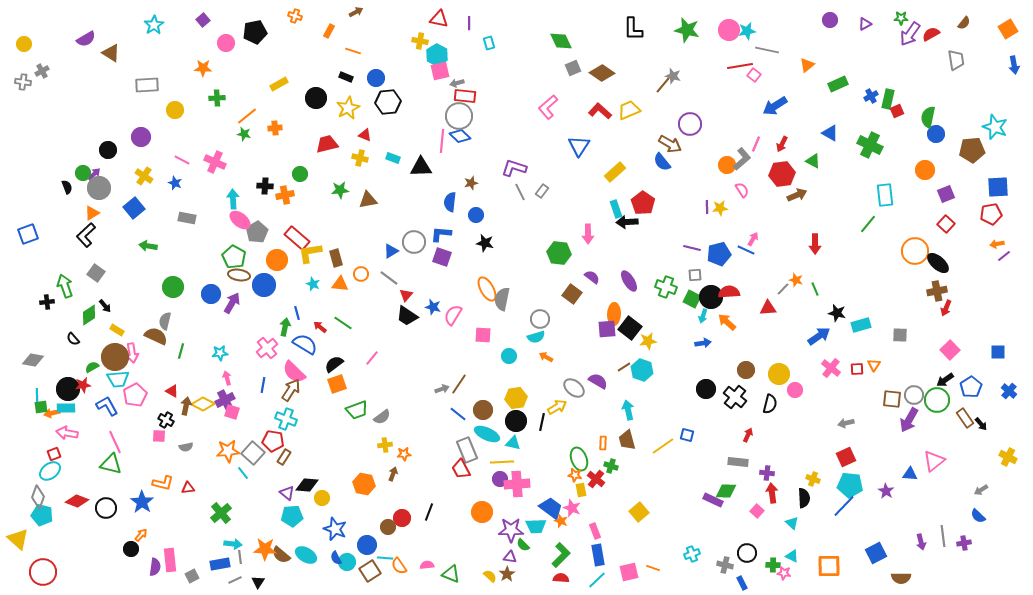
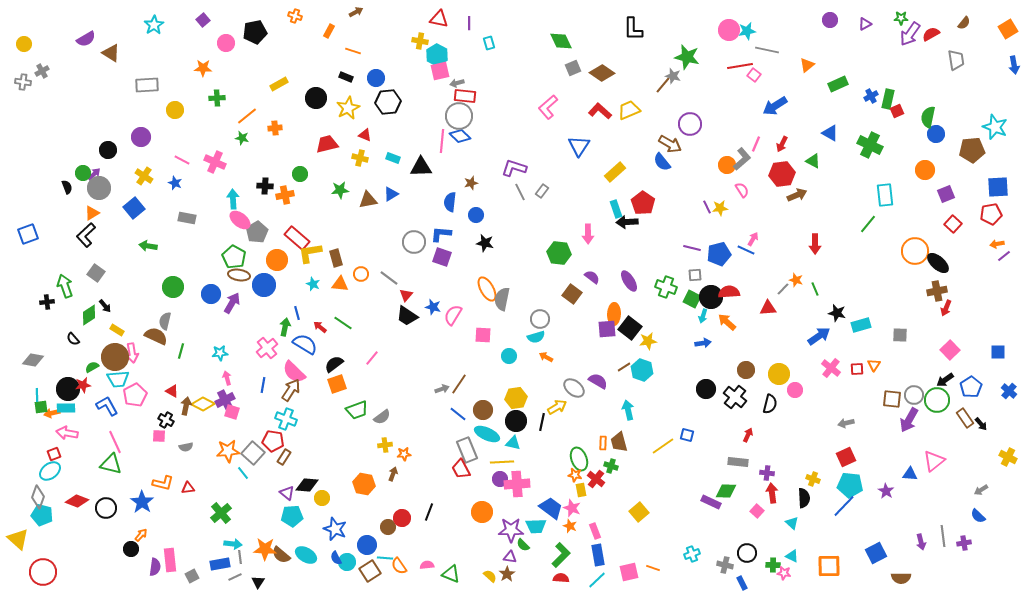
green star at (687, 30): moved 27 px down
green star at (244, 134): moved 2 px left, 4 px down
purple line at (707, 207): rotated 24 degrees counterclockwise
red square at (946, 224): moved 7 px right
blue triangle at (391, 251): moved 57 px up
brown trapezoid at (627, 440): moved 8 px left, 2 px down
purple rectangle at (713, 500): moved 2 px left, 2 px down
orange star at (561, 521): moved 9 px right, 5 px down
gray line at (235, 580): moved 3 px up
